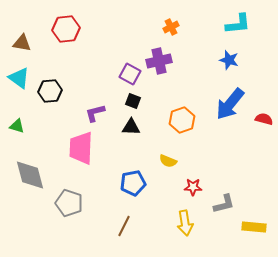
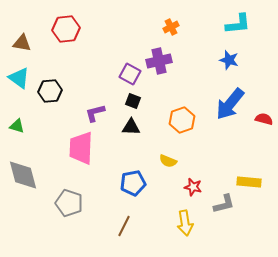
gray diamond: moved 7 px left
red star: rotated 12 degrees clockwise
yellow rectangle: moved 5 px left, 45 px up
